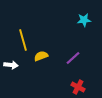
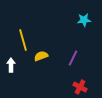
purple line: rotated 21 degrees counterclockwise
white arrow: rotated 96 degrees counterclockwise
red cross: moved 2 px right
